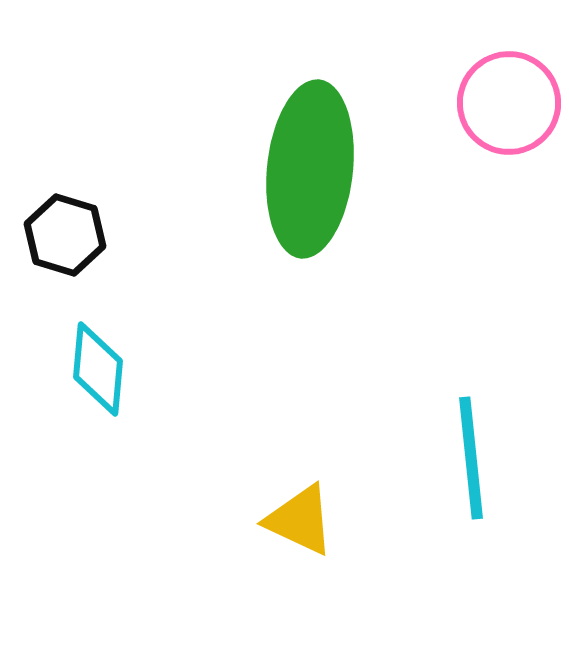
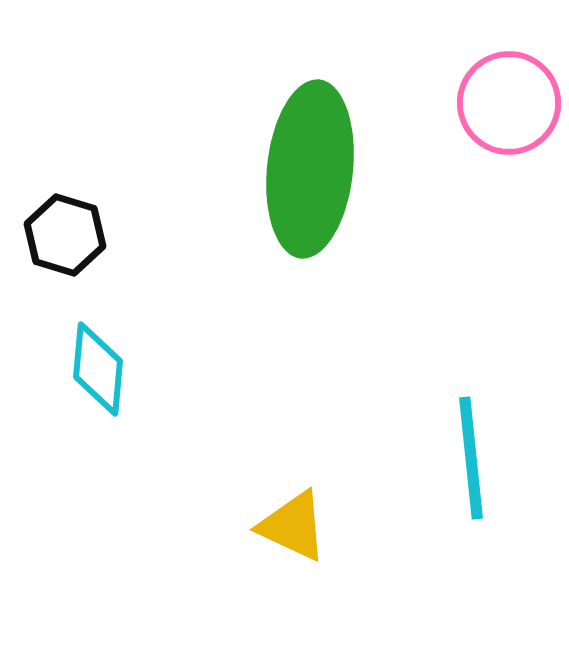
yellow triangle: moved 7 px left, 6 px down
